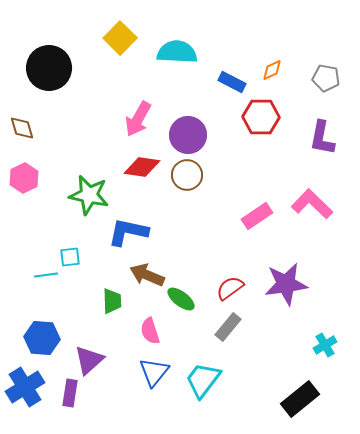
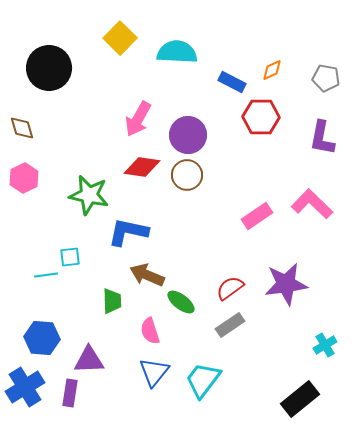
green ellipse: moved 3 px down
gray rectangle: moved 2 px right, 2 px up; rotated 16 degrees clockwise
purple triangle: rotated 40 degrees clockwise
